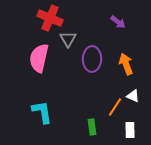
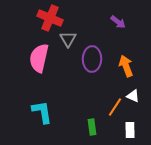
orange arrow: moved 2 px down
